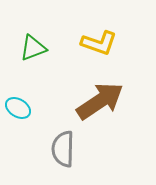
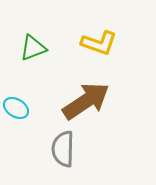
brown arrow: moved 14 px left
cyan ellipse: moved 2 px left
